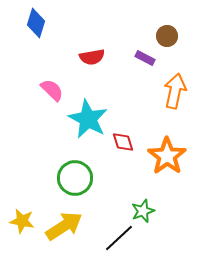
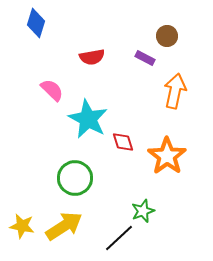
yellow star: moved 5 px down
